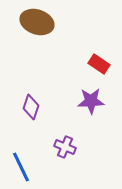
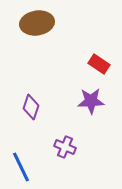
brown ellipse: moved 1 px down; rotated 28 degrees counterclockwise
